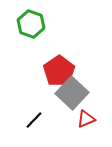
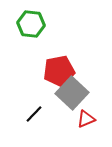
green hexagon: rotated 12 degrees counterclockwise
red pentagon: rotated 24 degrees clockwise
black line: moved 6 px up
